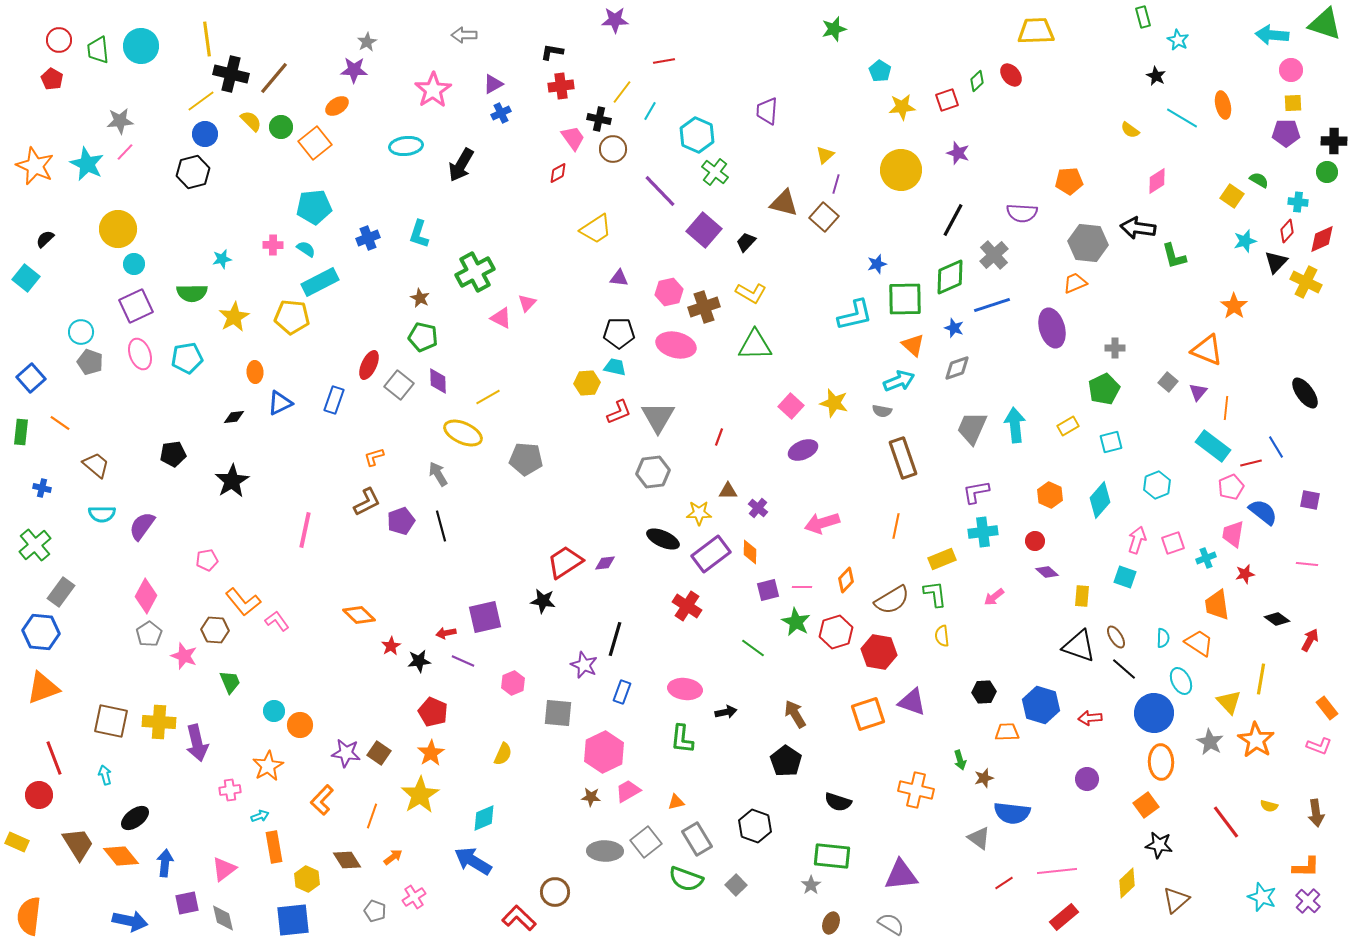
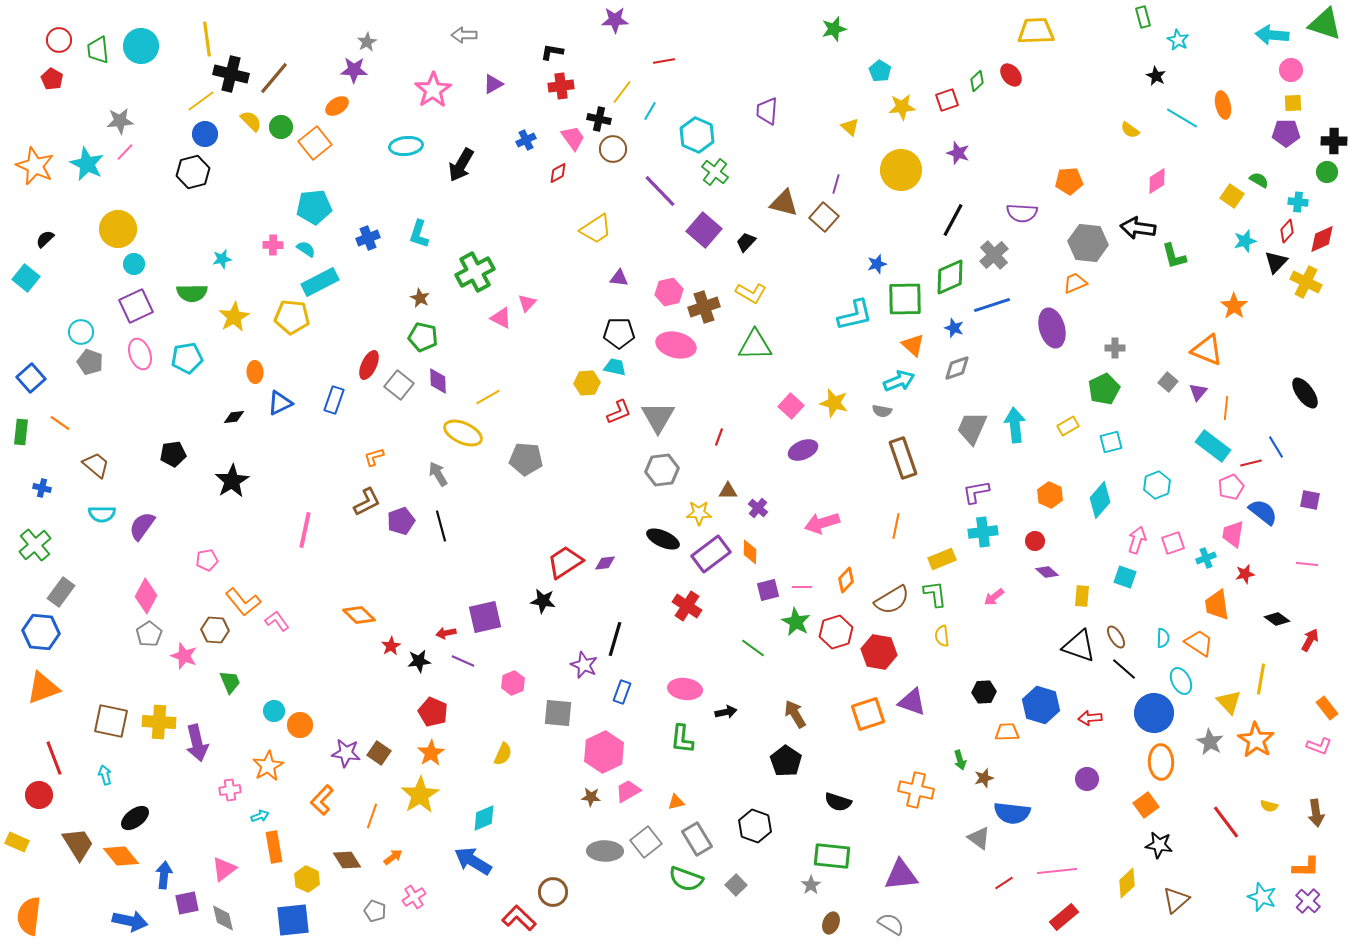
blue cross at (501, 113): moved 25 px right, 27 px down
yellow triangle at (825, 155): moved 25 px right, 28 px up; rotated 36 degrees counterclockwise
gray hexagon at (653, 472): moved 9 px right, 2 px up
blue arrow at (165, 863): moved 1 px left, 12 px down
brown circle at (555, 892): moved 2 px left
